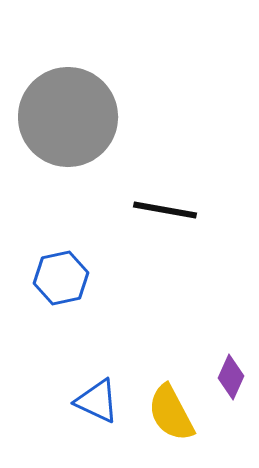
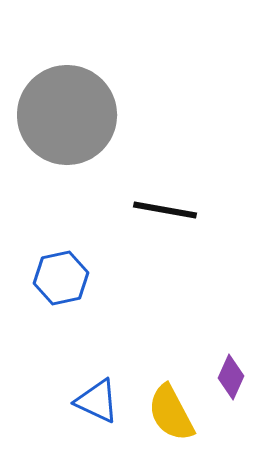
gray circle: moved 1 px left, 2 px up
